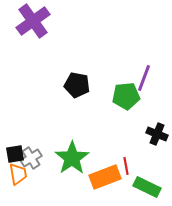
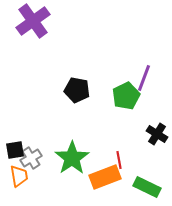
black pentagon: moved 5 px down
green pentagon: rotated 20 degrees counterclockwise
black cross: rotated 10 degrees clockwise
black square: moved 4 px up
red line: moved 7 px left, 6 px up
orange trapezoid: moved 1 px right, 2 px down
